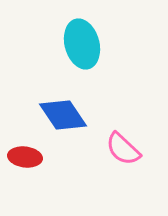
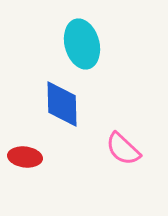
blue diamond: moved 1 px left, 11 px up; rotated 33 degrees clockwise
